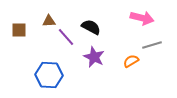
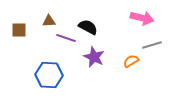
black semicircle: moved 3 px left
purple line: moved 1 px down; rotated 30 degrees counterclockwise
